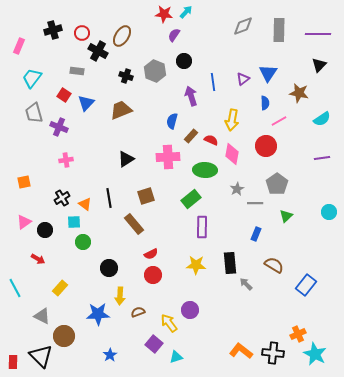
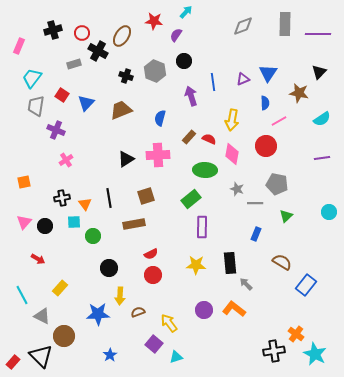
red star at (164, 14): moved 10 px left, 7 px down
gray rectangle at (279, 30): moved 6 px right, 6 px up
purple semicircle at (174, 35): moved 2 px right
black triangle at (319, 65): moved 7 px down
gray rectangle at (77, 71): moved 3 px left, 7 px up; rotated 24 degrees counterclockwise
purple triangle at (243, 79): rotated 16 degrees clockwise
red square at (64, 95): moved 2 px left
gray trapezoid at (34, 113): moved 2 px right, 7 px up; rotated 25 degrees clockwise
blue semicircle at (172, 121): moved 12 px left, 3 px up
purple cross at (59, 127): moved 3 px left, 3 px down
brown rectangle at (191, 136): moved 2 px left, 1 px down
red semicircle at (211, 140): moved 2 px left, 1 px up
pink cross at (168, 157): moved 10 px left, 2 px up
pink cross at (66, 160): rotated 24 degrees counterclockwise
gray pentagon at (277, 184): rotated 25 degrees counterclockwise
gray star at (237, 189): rotated 24 degrees counterclockwise
black cross at (62, 198): rotated 21 degrees clockwise
orange triangle at (85, 204): rotated 16 degrees clockwise
pink triangle at (24, 222): rotated 14 degrees counterclockwise
brown rectangle at (134, 224): rotated 60 degrees counterclockwise
black circle at (45, 230): moved 4 px up
green circle at (83, 242): moved 10 px right, 6 px up
brown semicircle at (274, 265): moved 8 px right, 3 px up
cyan line at (15, 288): moved 7 px right, 7 px down
purple circle at (190, 310): moved 14 px right
orange cross at (298, 334): moved 2 px left; rotated 28 degrees counterclockwise
orange L-shape at (241, 351): moved 7 px left, 42 px up
black cross at (273, 353): moved 1 px right, 2 px up; rotated 15 degrees counterclockwise
red rectangle at (13, 362): rotated 40 degrees clockwise
